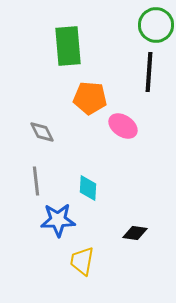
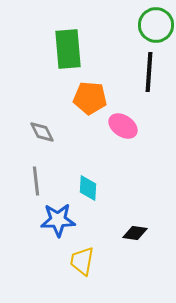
green rectangle: moved 3 px down
